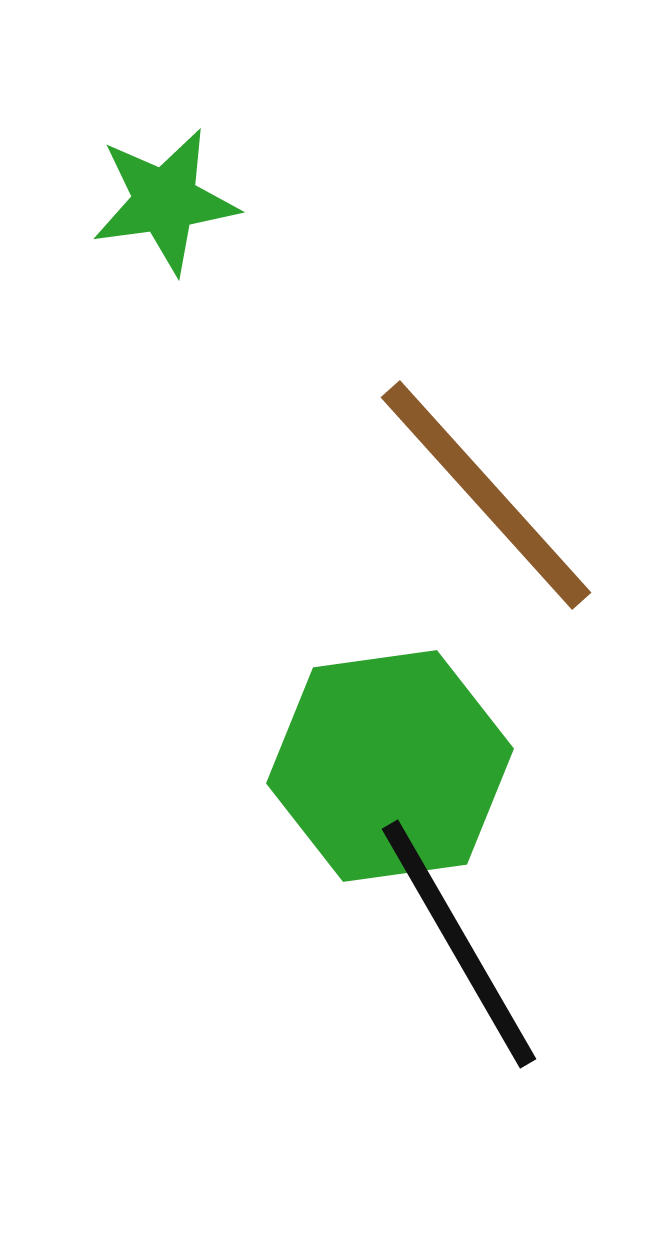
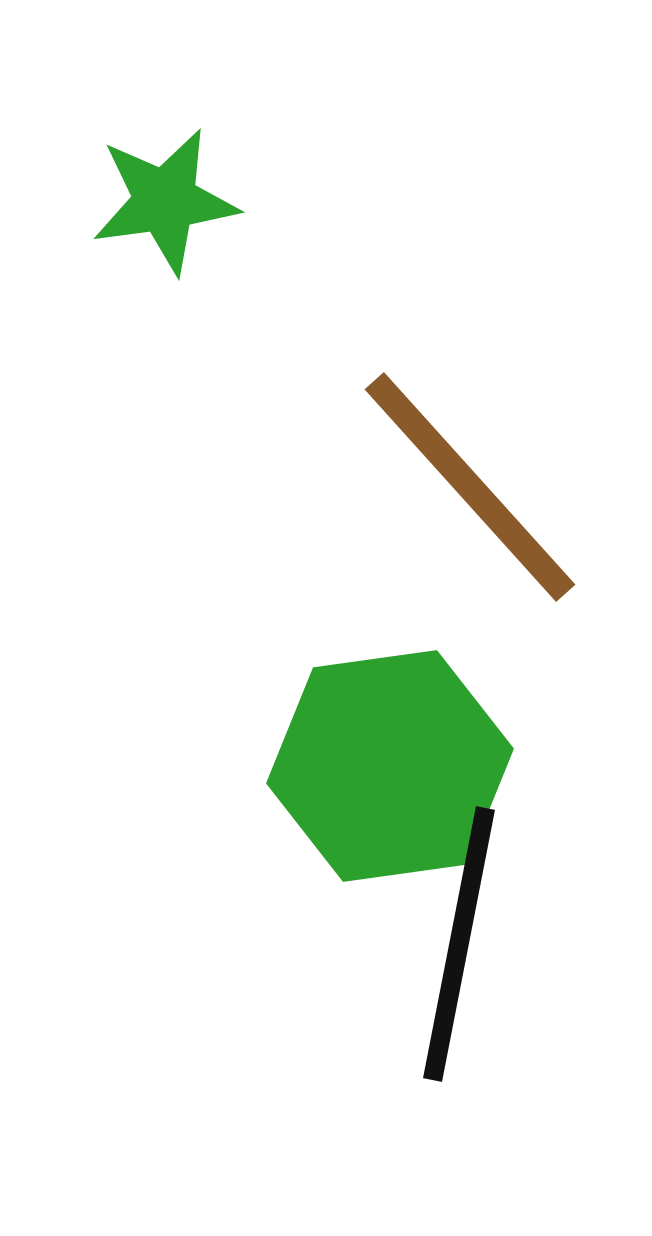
brown line: moved 16 px left, 8 px up
black line: rotated 41 degrees clockwise
